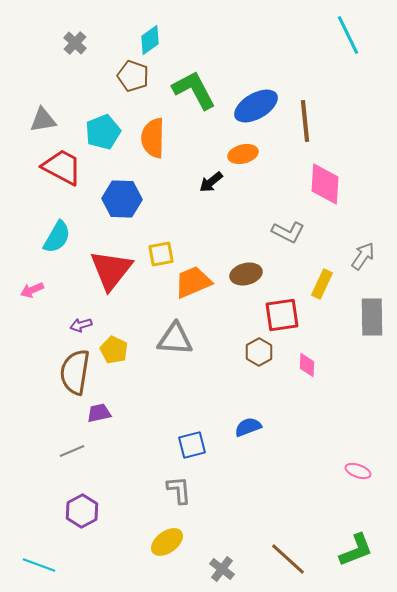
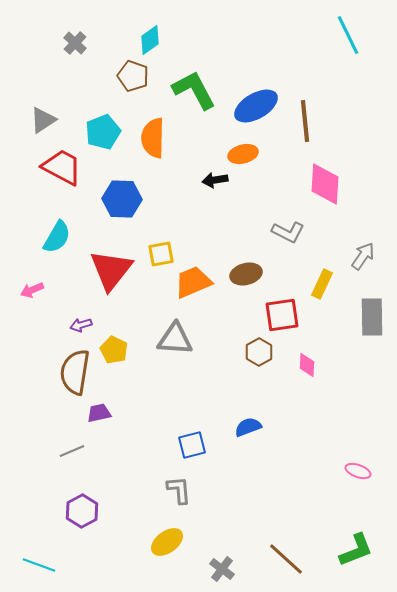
gray triangle at (43, 120): rotated 24 degrees counterclockwise
black arrow at (211, 182): moved 4 px right, 2 px up; rotated 30 degrees clockwise
brown line at (288, 559): moved 2 px left
